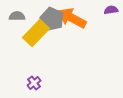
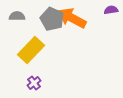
yellow rectangle: moved 5 px left, 17 px down
